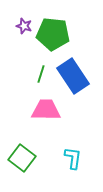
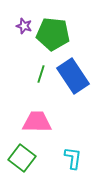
pink trapezoid: moved 9 px left, 12 px down
